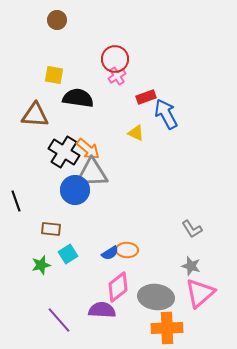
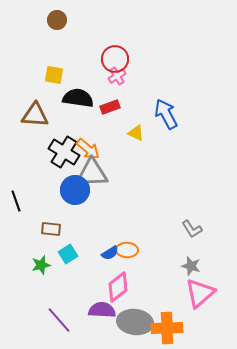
red rectangle: moved 36 px left, 10 px down
gray ellipse: moved 21 px left, 25 px down
